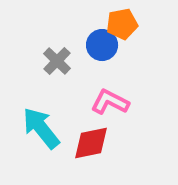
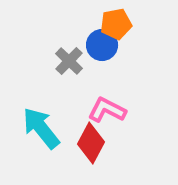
orange pentagon: moved 6 px left
gray cross: moved 12 px right
pink L-shape: moved 3 px left, 8 px down
red diamond: rotated 51 degrees counterclockwise
